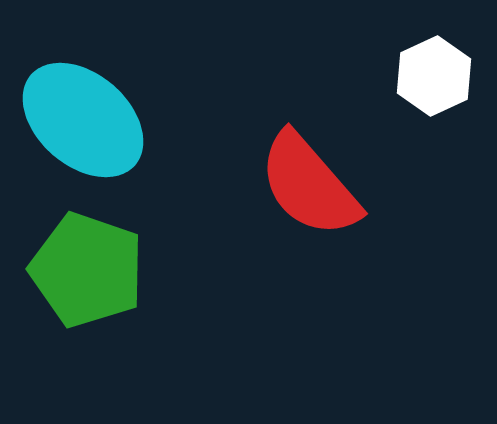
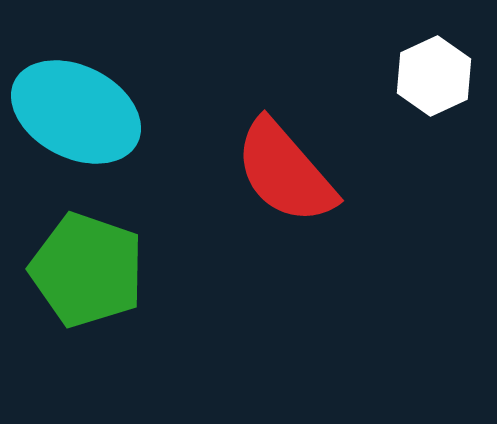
cyan ellipse: moved 7 px left, 8 px up; rotated 14 degrees counterclockwise
red semicircle: moved 24 px left, 13 px up
